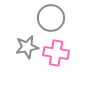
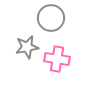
pink cross: moved 1 px right, 6 px down
